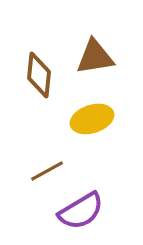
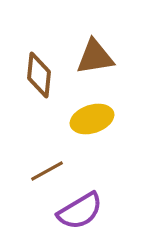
purple semicircle: moved 1 px left
